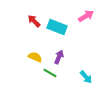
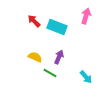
pink arrow: rotated 42 degrees counterclockwise
